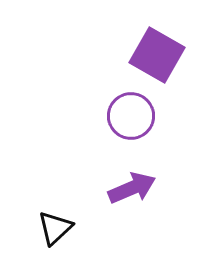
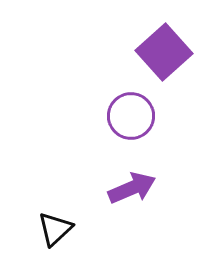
purple square: moved 7 px right, 3 px up; rotated 18 degrees clockwise
black triangle: moved 1 px down
